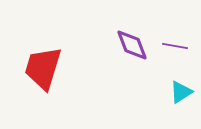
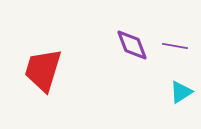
red trapezoid: moved 2 px down
